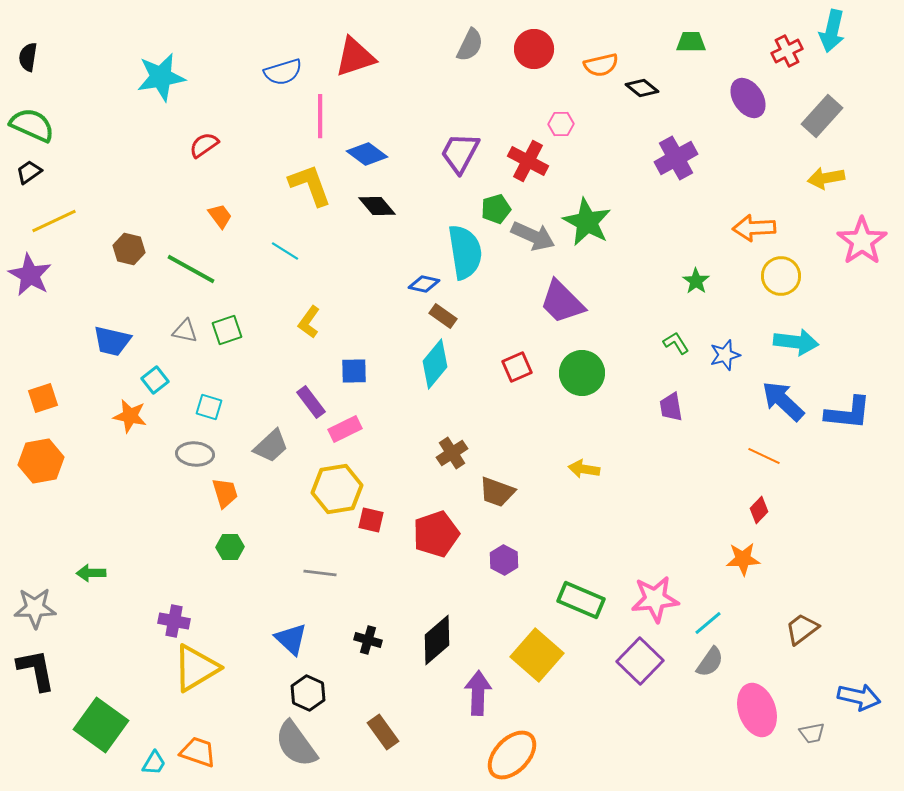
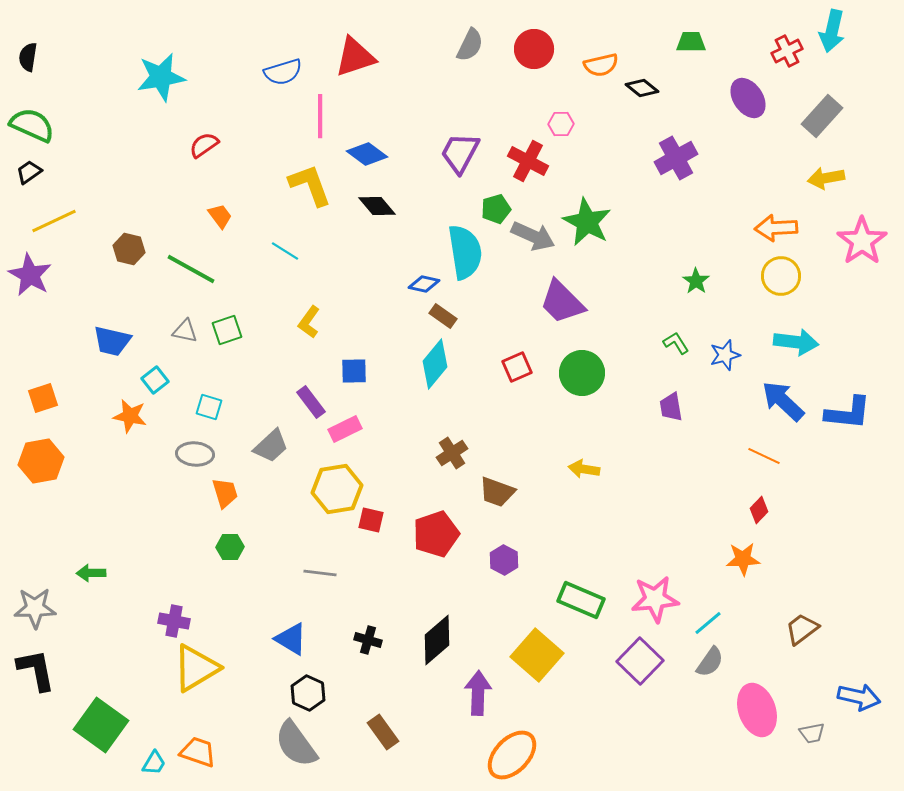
orange arrow at (754, 228): moved 22 px right
blue triangle at (291, 639): rotated 12 degrees counterclockwise
